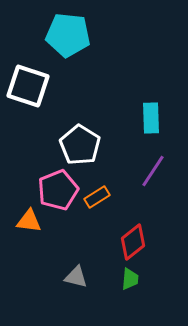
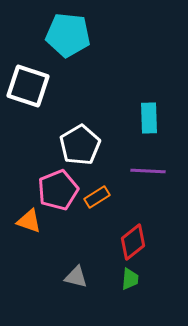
cyan rectangle: moved 2 px left
white pentagon: rotated 9 degrees clockwise
purple line: moved 5 px left; rotated 60 degrees clockwise
orange triangle: rotated 12 degrees clockwise
